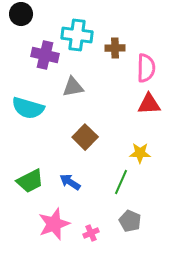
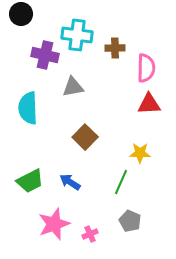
cyan semicircle: rotated 72 degrees clockwise
pink cross: moved 1 px left, 1 px down
